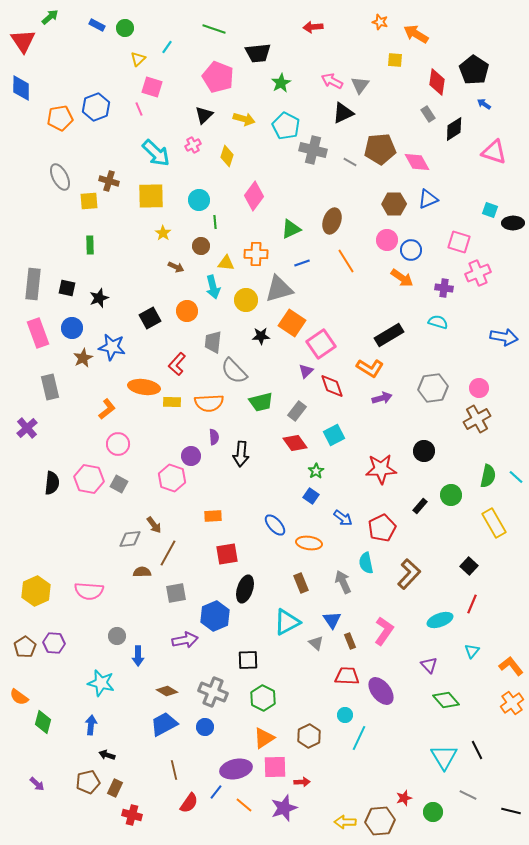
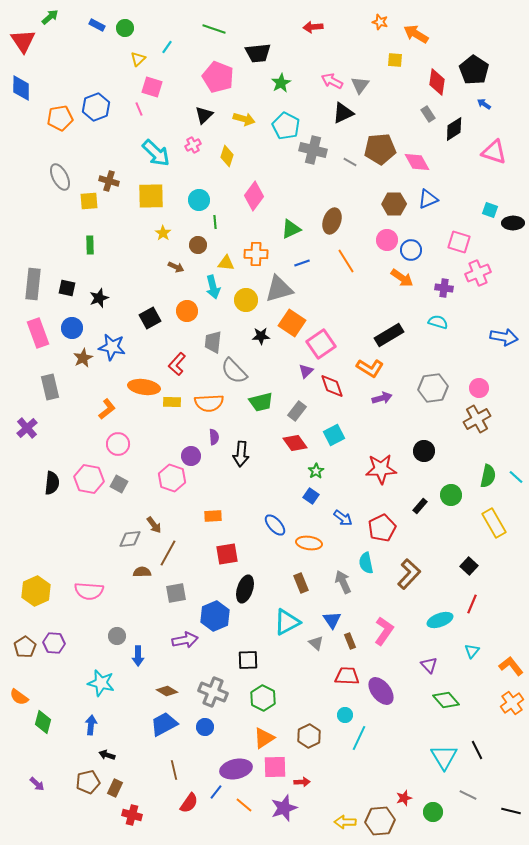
brown circle at (201, 246): moved 3 px left, 1 px up
